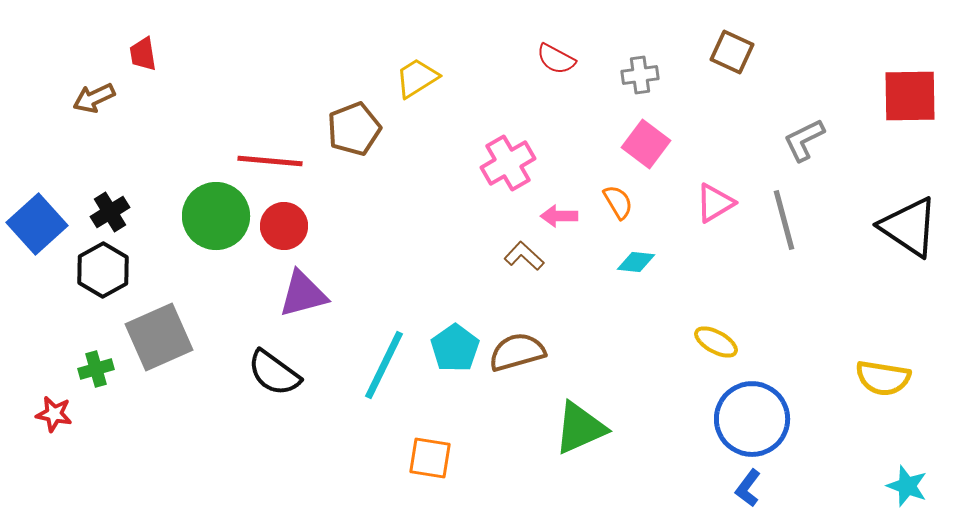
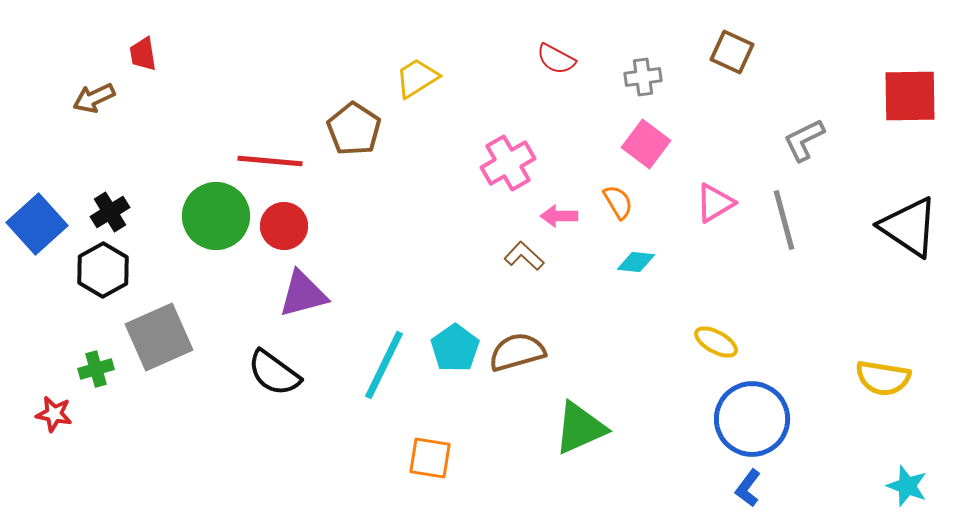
gray cross: moved 3 px right, 2 px down
brown pentagon: rotated 18 degrees counterclockwise
